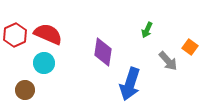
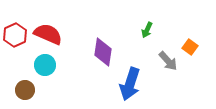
cyan circle: moved 1 px right, 2 px down
